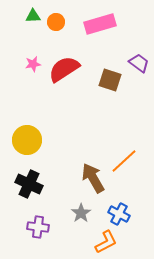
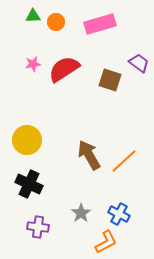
brown arrow: moved 4 px left, 23 px up
